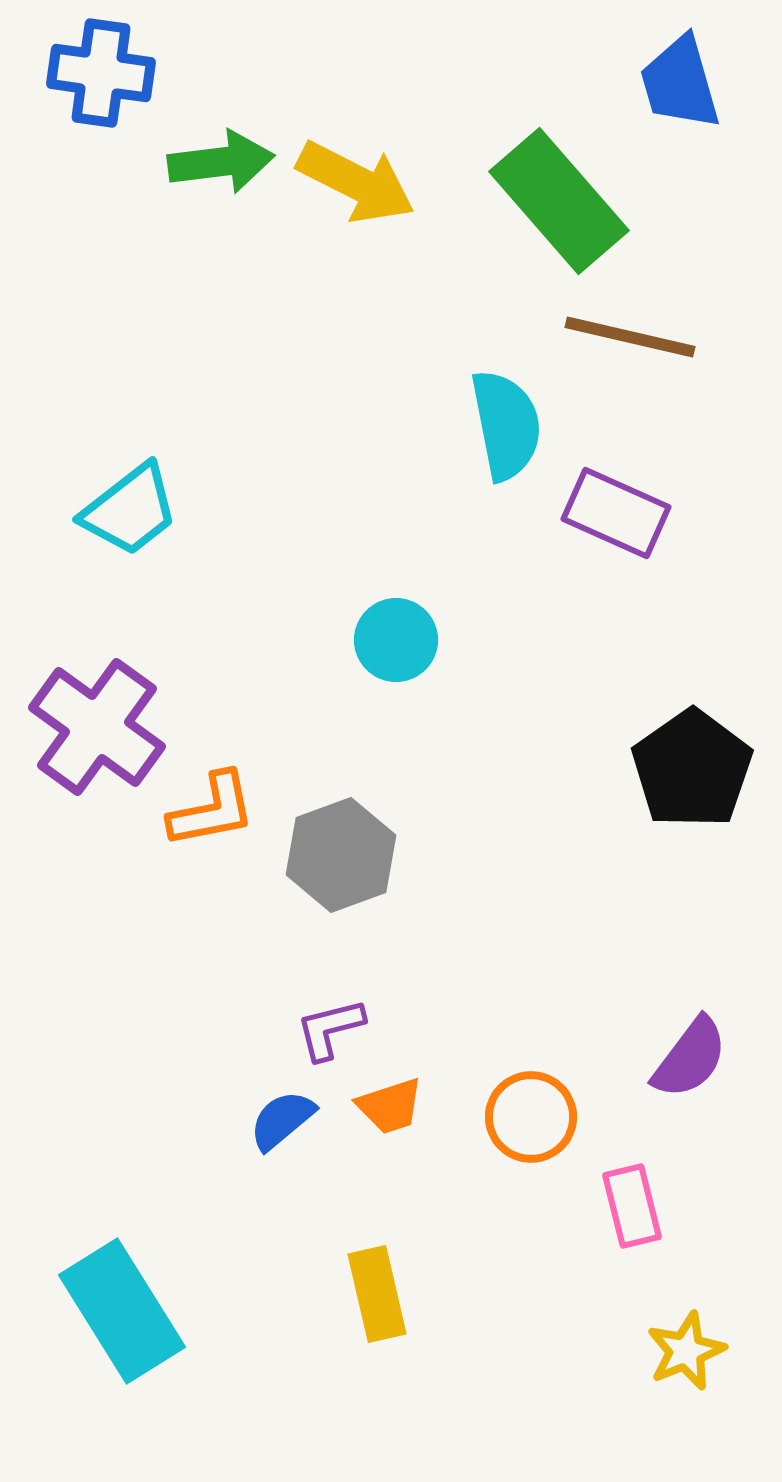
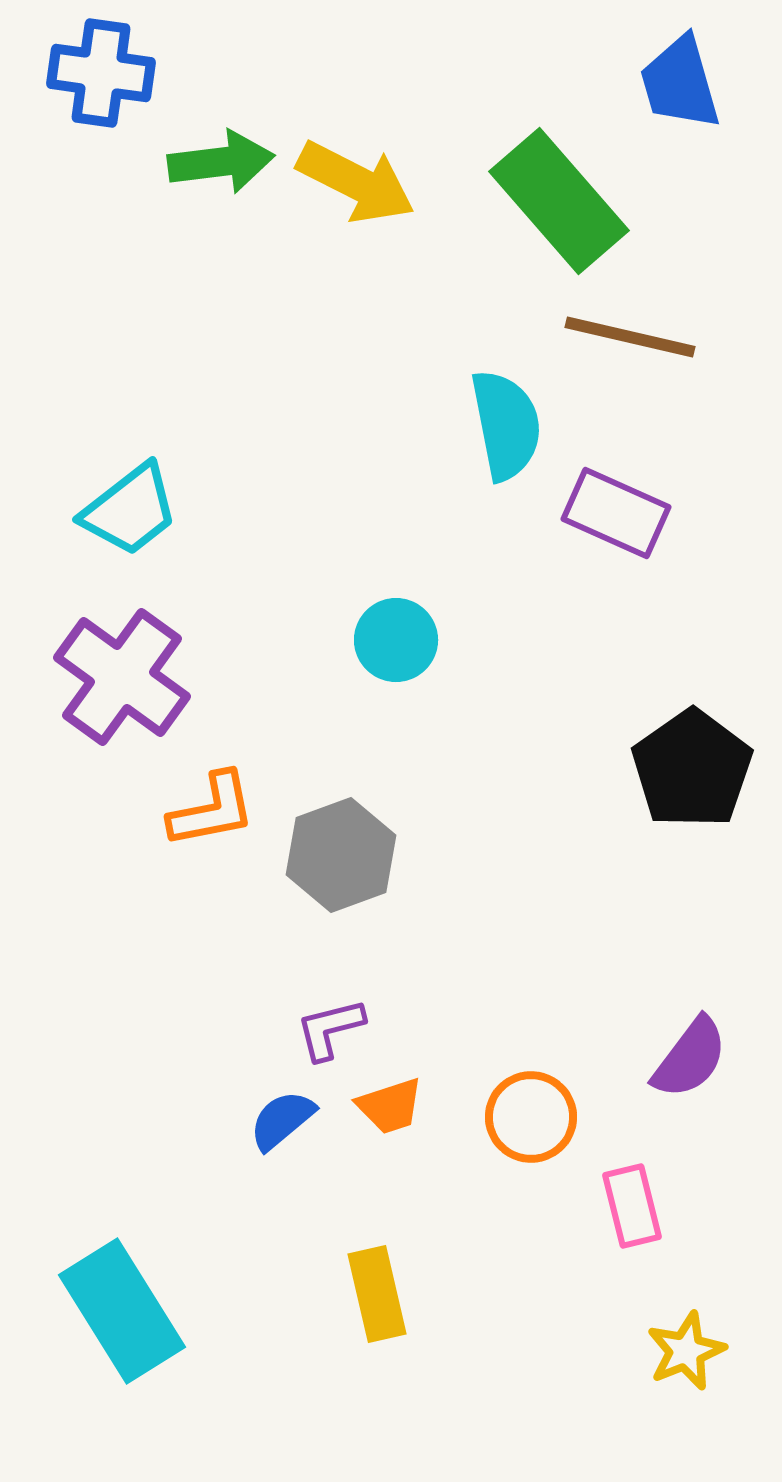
purple cross: moved 25 px right, 50 px up
